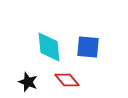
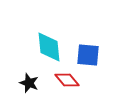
blue square: moved 8 px down
black star: moved 1 px right, 1 px down
